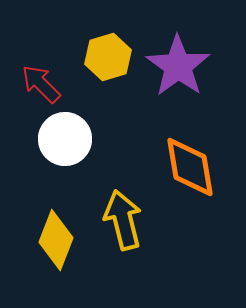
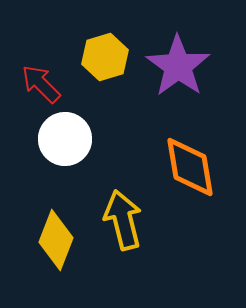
yellow hexagon: moved 3 px left
